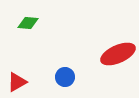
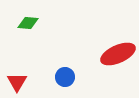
red triangle: rotated 30 degrees counterclockwise
